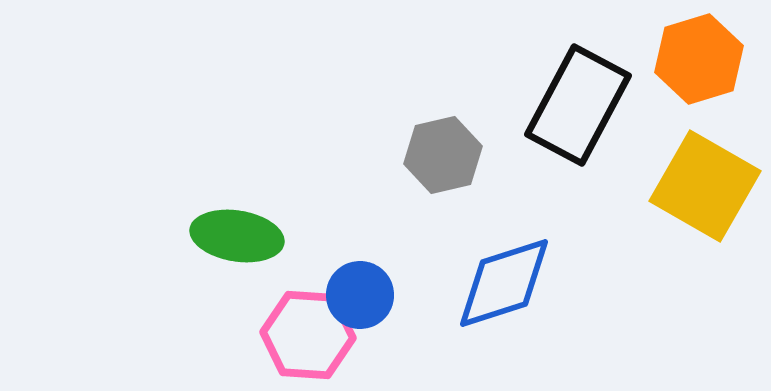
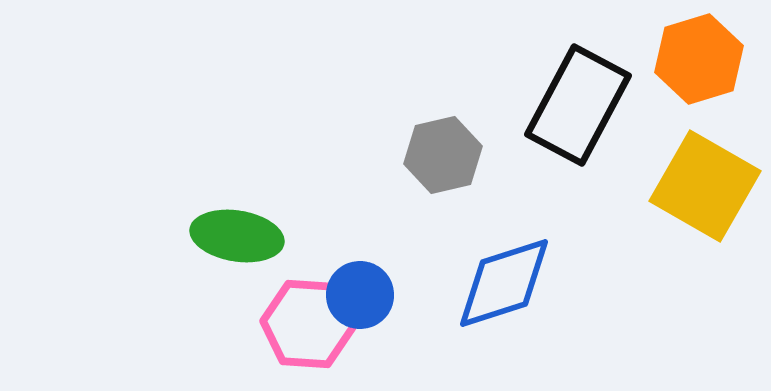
pink hexagon: moved 11 px up
